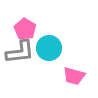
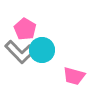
cyan circle: moved 7 px left, 2 px down
gray L-shape: rotated 52 degrees clockwise
